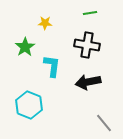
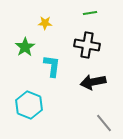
black arrow: moved 5 px right
